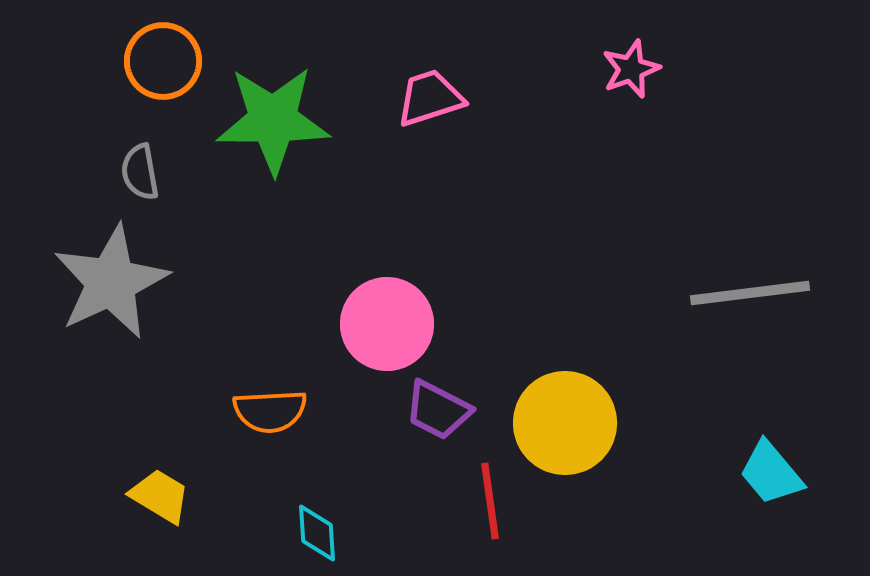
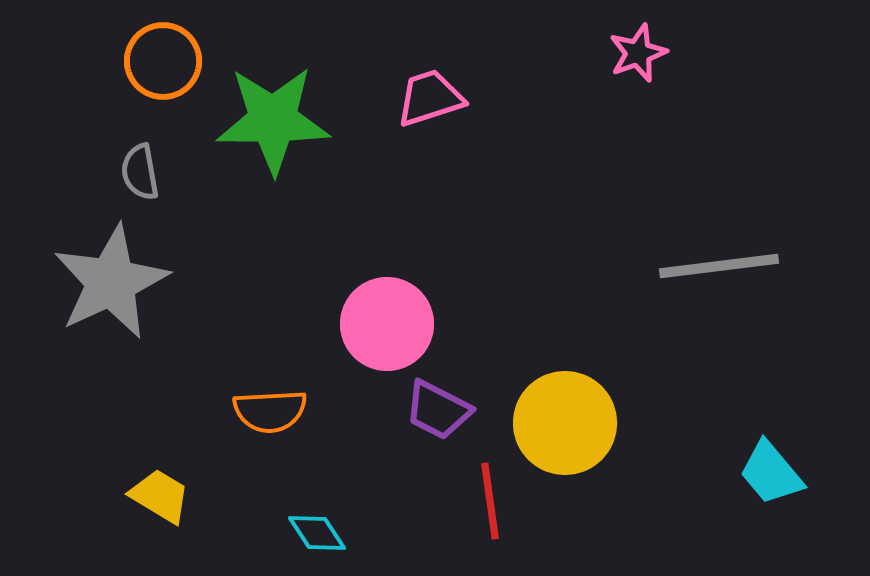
pink star: moved 7 px right, 16 px up
gray line: moved 31 px left, 27 px up
cyan diamond: rotated 30 degrees counterclockwise
